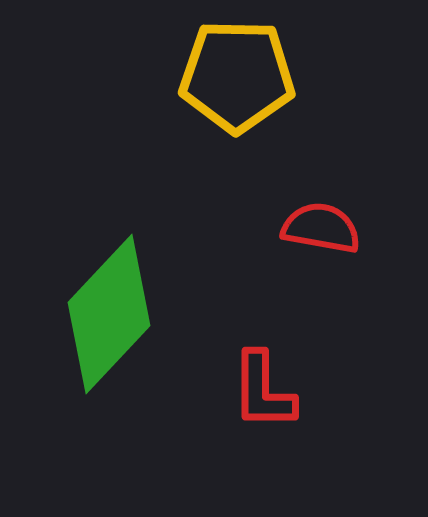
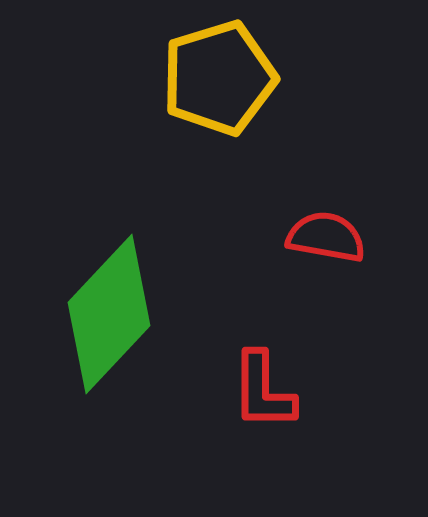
yellow pentagon: moved 18 px left, 2 px down; rotated 18 degrees counterclockwise
red semicircle: moved 5 px right, 9 px down
